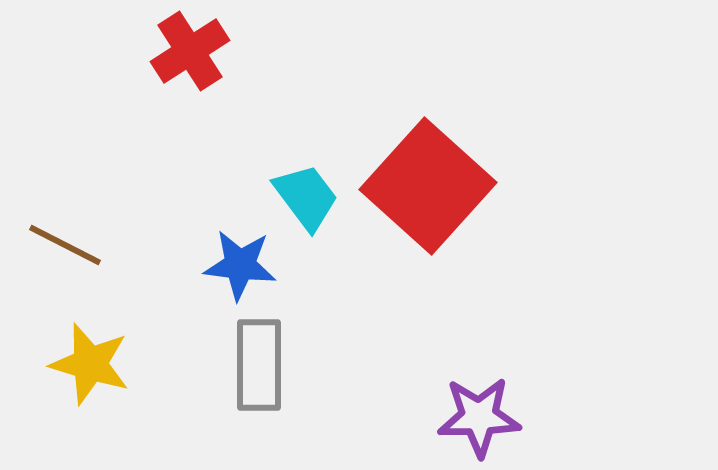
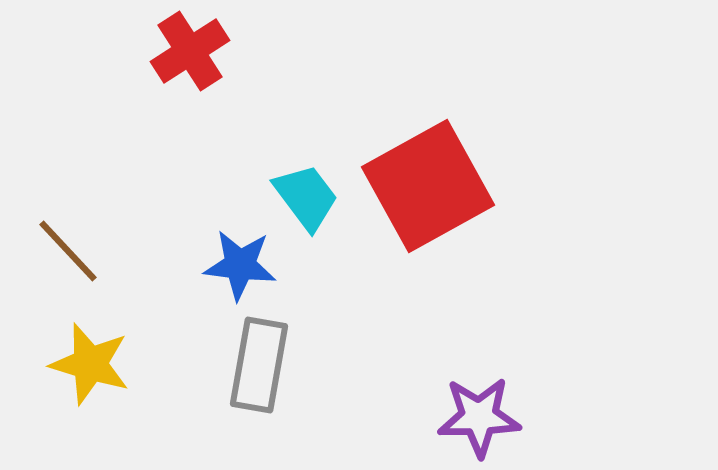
red square: rotated 19 degrees clockwise
brown line: moved 3 px right, 6 px down; rotated 20 degrees clockwise
gray rectangle: rotated 10 degrees clockwise
